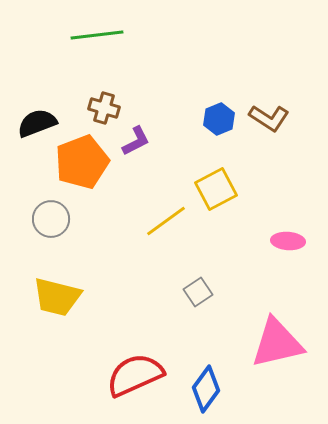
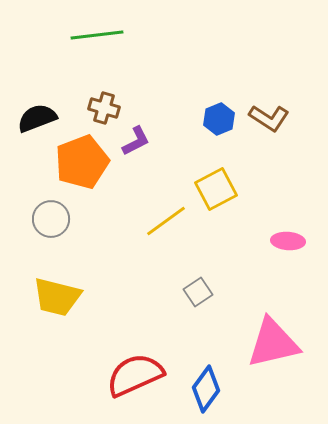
black semicircle: moved 5 px up
pink triangle: moved 4 px left
